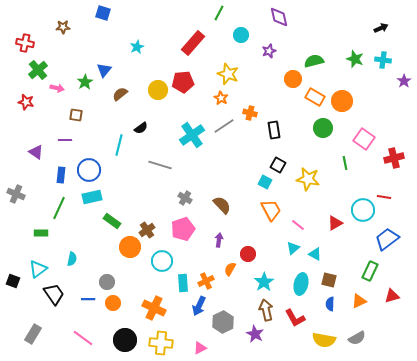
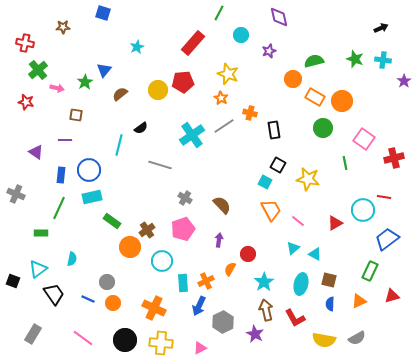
pink line at (298, 225): moved 4 px up
blue line at (88, 299): rotated 24 degrees clockwise
